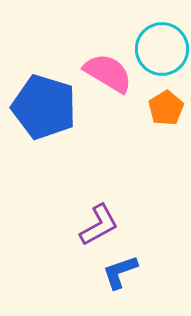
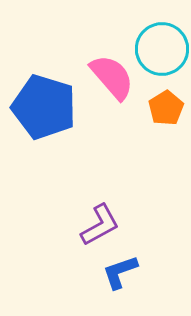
pink semicircle: moved 4 px right, 4 px down; rotated 18 degrees clockwise
purple L-shape: moved 1 px right
